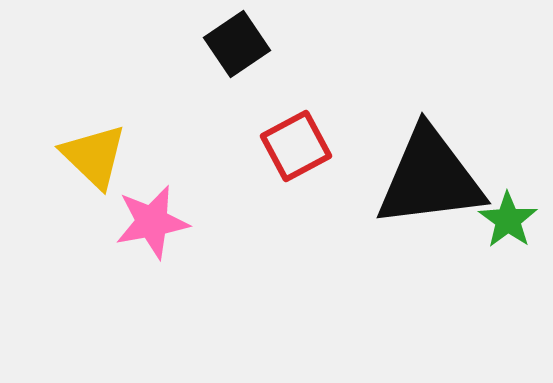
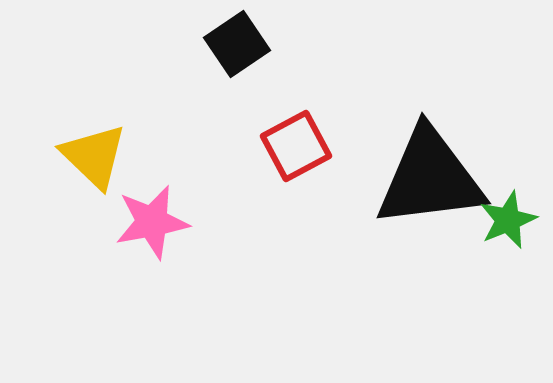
green star: rotated 14 degrees clockwise
